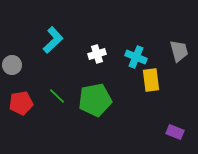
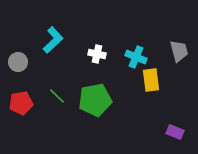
white cross: rotated 30 degrees clockwise
gray circle: moved 6 px right, 3 px up
